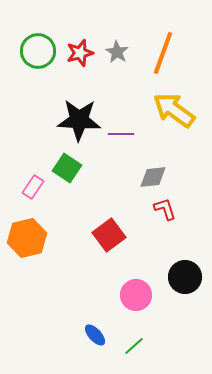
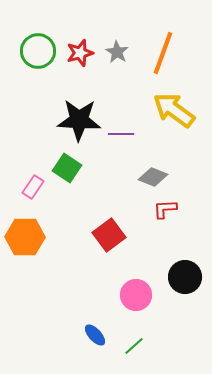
gray diamond: rotated 28 degrees clockwise
red L-shape: rotated 75 degrees counterclockwise
orange hexagon: moved 2 px left, 1 px up; rotated 15 degrees clockwise
